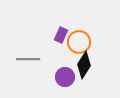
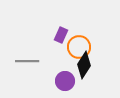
orange circle: moved 5 px down
gray line: moved 1 px left, 2 px down
purple circle: moved 4 px down
